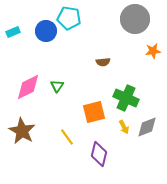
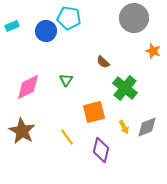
gray circle: moved 1 px left, 1 px up
cyan rectangle: moved 1 px left, 6 px up
orange star: rotated 28 degrees clockwise
brown semicircle: rotated 48 degrees clockwise
green triangle: moved 9 px right, 6 px up
green cross: moved 1 px left, 10 px up; rotated 15 degrees clockwise
purple diamond: moved 2 px right, 4 px up
